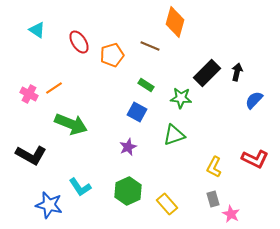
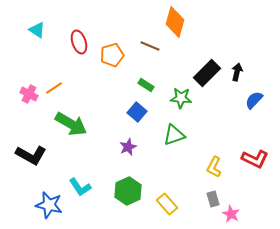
red ellipse: rotated 15 degrees clockwise
blue square: rotated 12 degrees clockwise
green arrow: rotated 8 degrees clockwise
